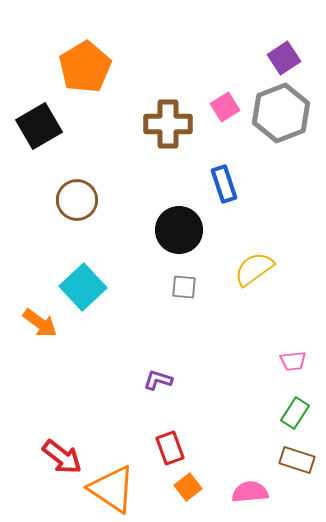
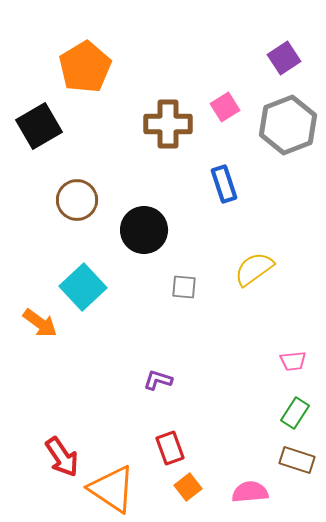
gray hexagon: moved 7 px right, 12 px down
black circle: moved 35 px left
red arrow: rotated 18 degrees clockwise
